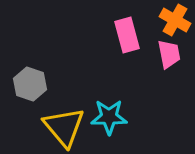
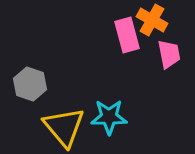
orange cross: moved 23 px left
